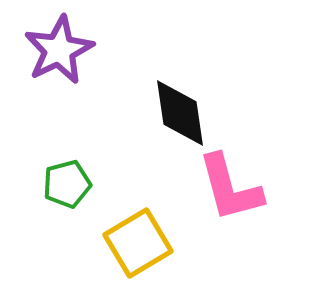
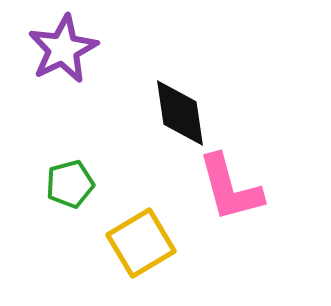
purple star: moved 4 px right, 1 px up
green pentagon: moved 3 px right
yellow square: moved 3 px right
